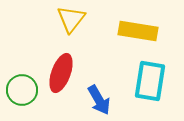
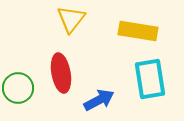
red ellipse: rotated 30 degrees counterclockwise
cyan rectangle: moved 2 px up; rotated 18 degrees counterclockwise
green circle: moved 4 px left, 2 px up
blue arrow: rotated 88 degrees counterclockwise
